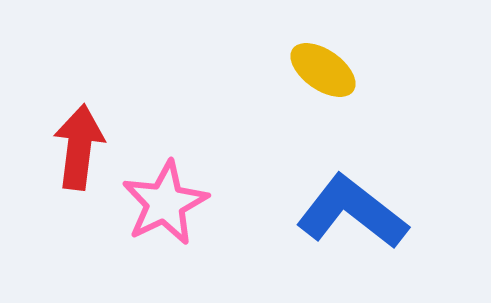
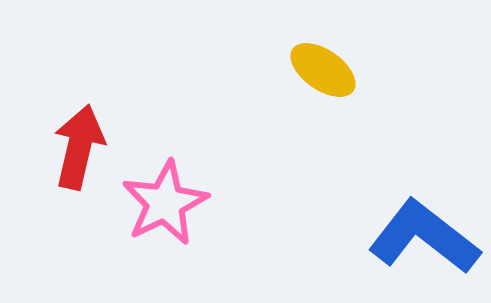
red arrow: rotated 6 degrees clockwise
blue L-shape: moved 72 px right, 25 px down
